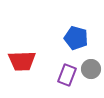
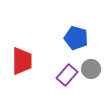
red trapezoid: rotated 88 degrees counterclockwise
purple rectangle: rotated 20 degrees clockwise
